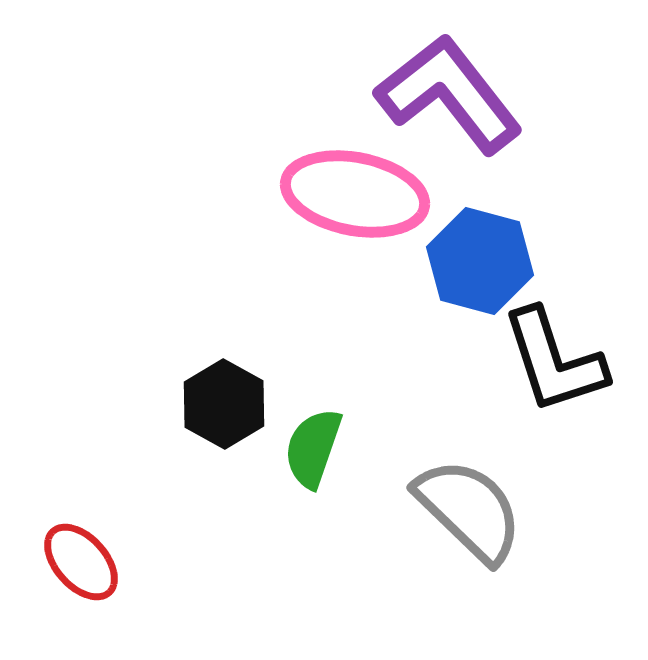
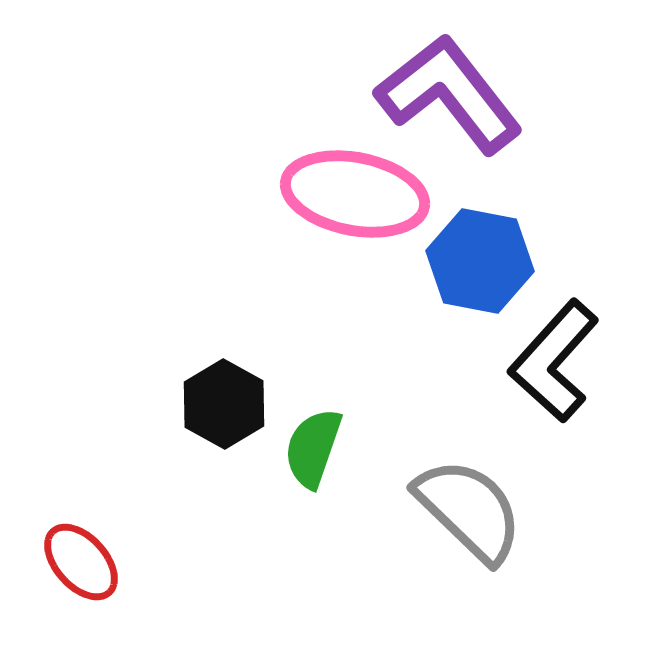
blue hexagon: rotated 4 degrees counterclockwise
black L-shape: rotated 60 degrees clockwise
